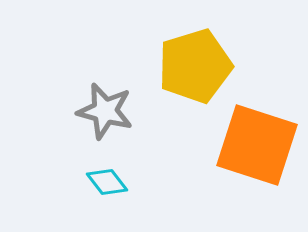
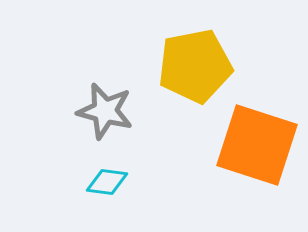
yellow pentagon: rotated 6 degrees clockwise
cyan diamond: rotated 45 degrees counterclockwise
